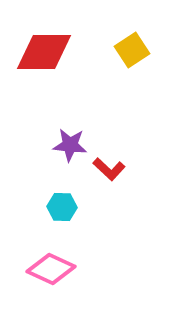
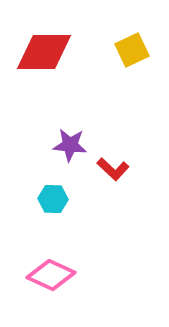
yellow square: rotated 8 degrees clockwise
red L-shape: moved 4 px right
cyan hexagon: moved 9 px left, 8 px up
pink diamond: moved 6 px down
